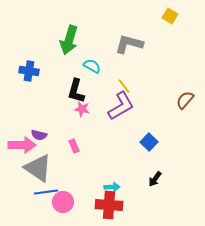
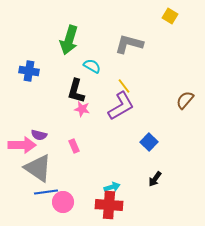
cyan arrow: rotated 14 degrees counterclockwise
